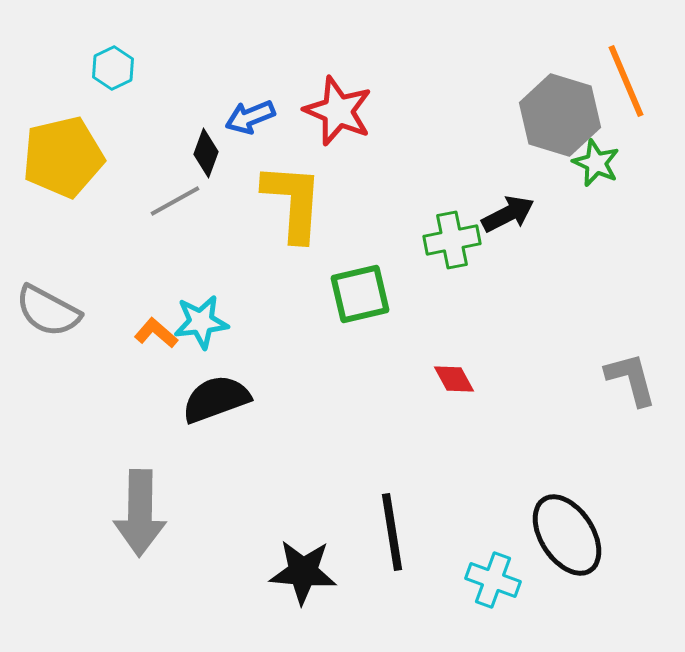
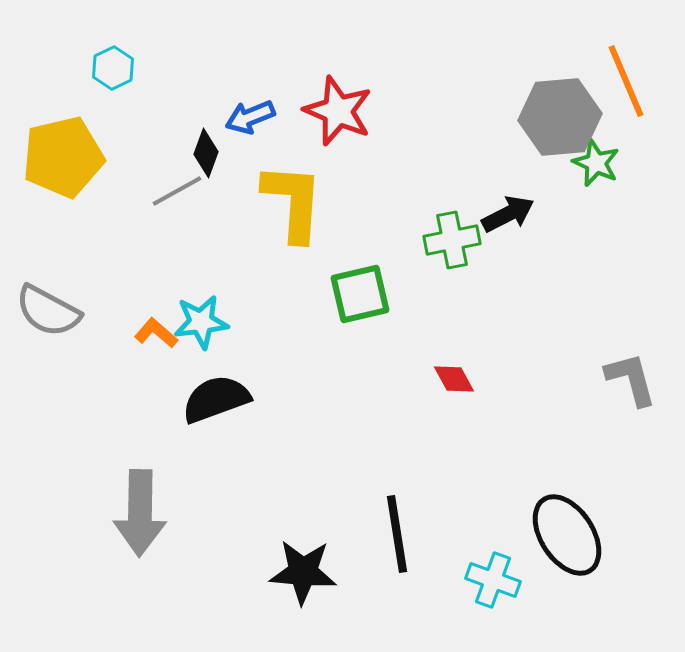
gray hexagon: moved 2 px down; rotated 22 degrees counterclockwise
gray line: moved 2 px right, 10 px up
black line: moved 5 px right, 2 px down
